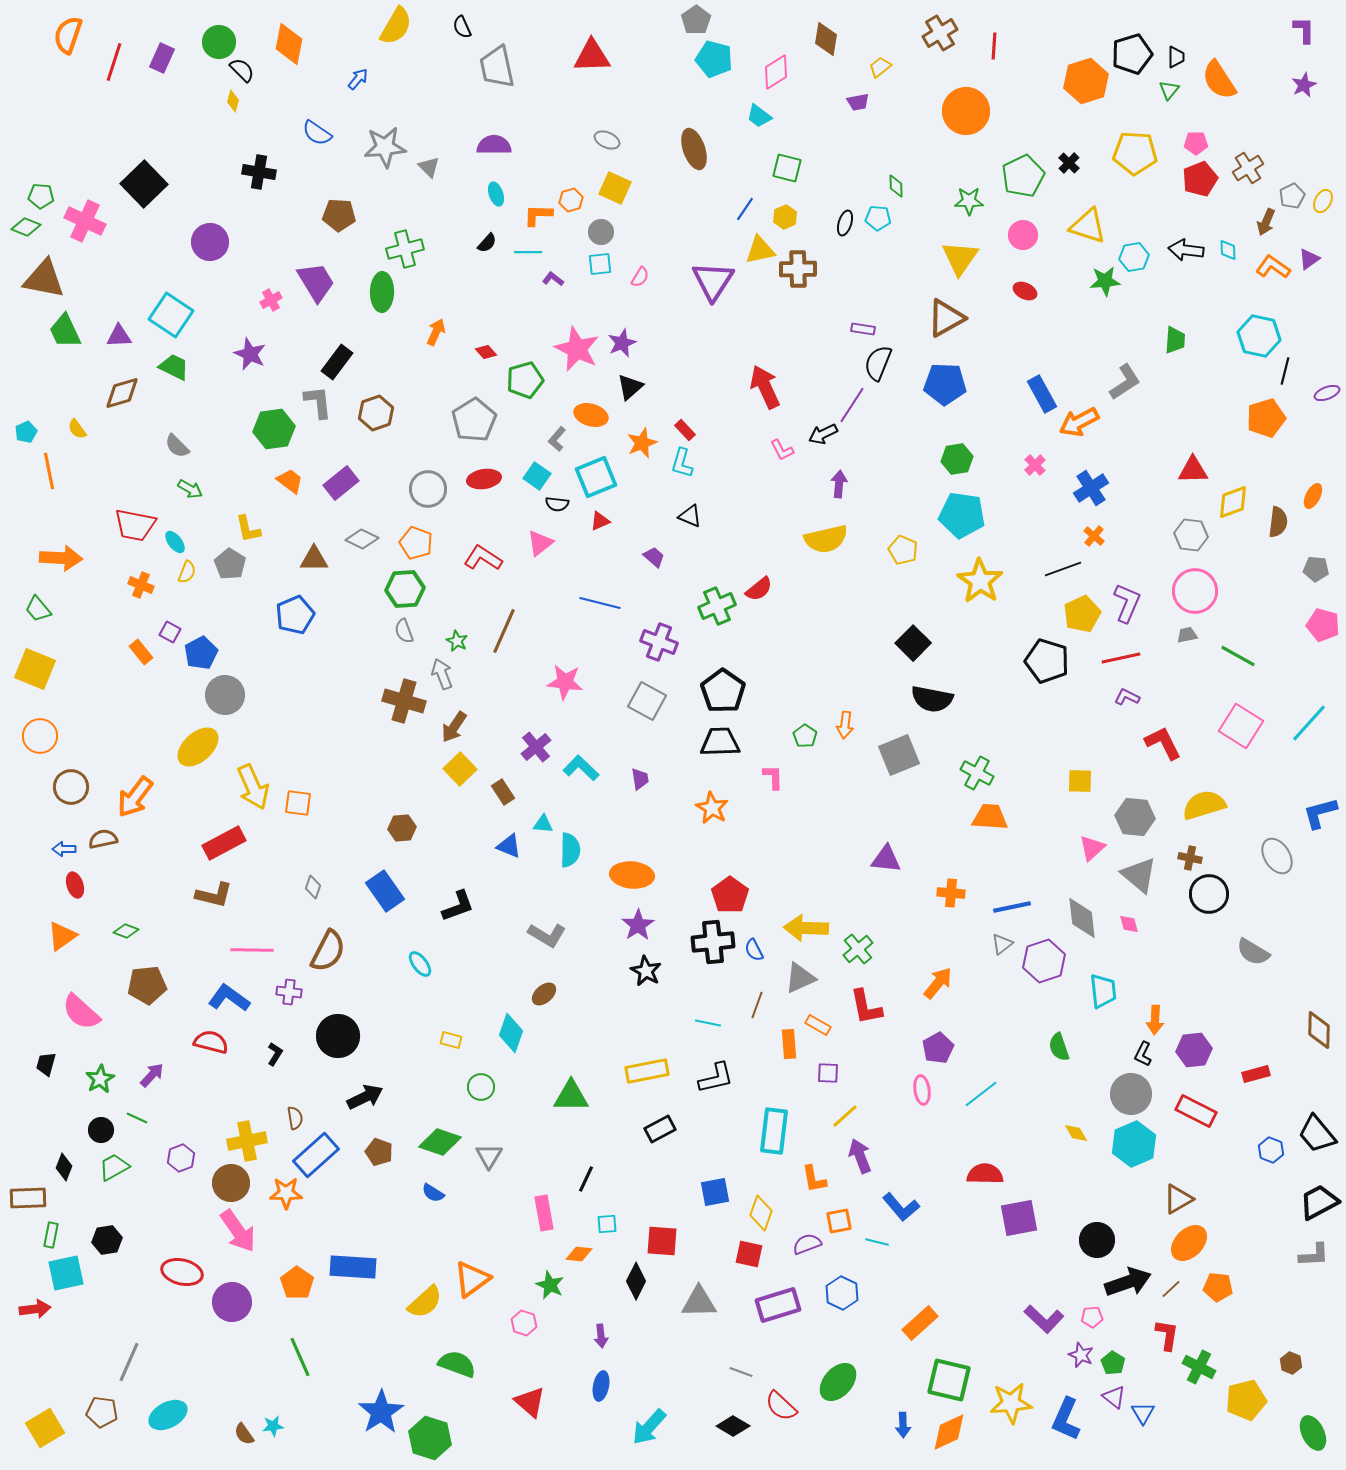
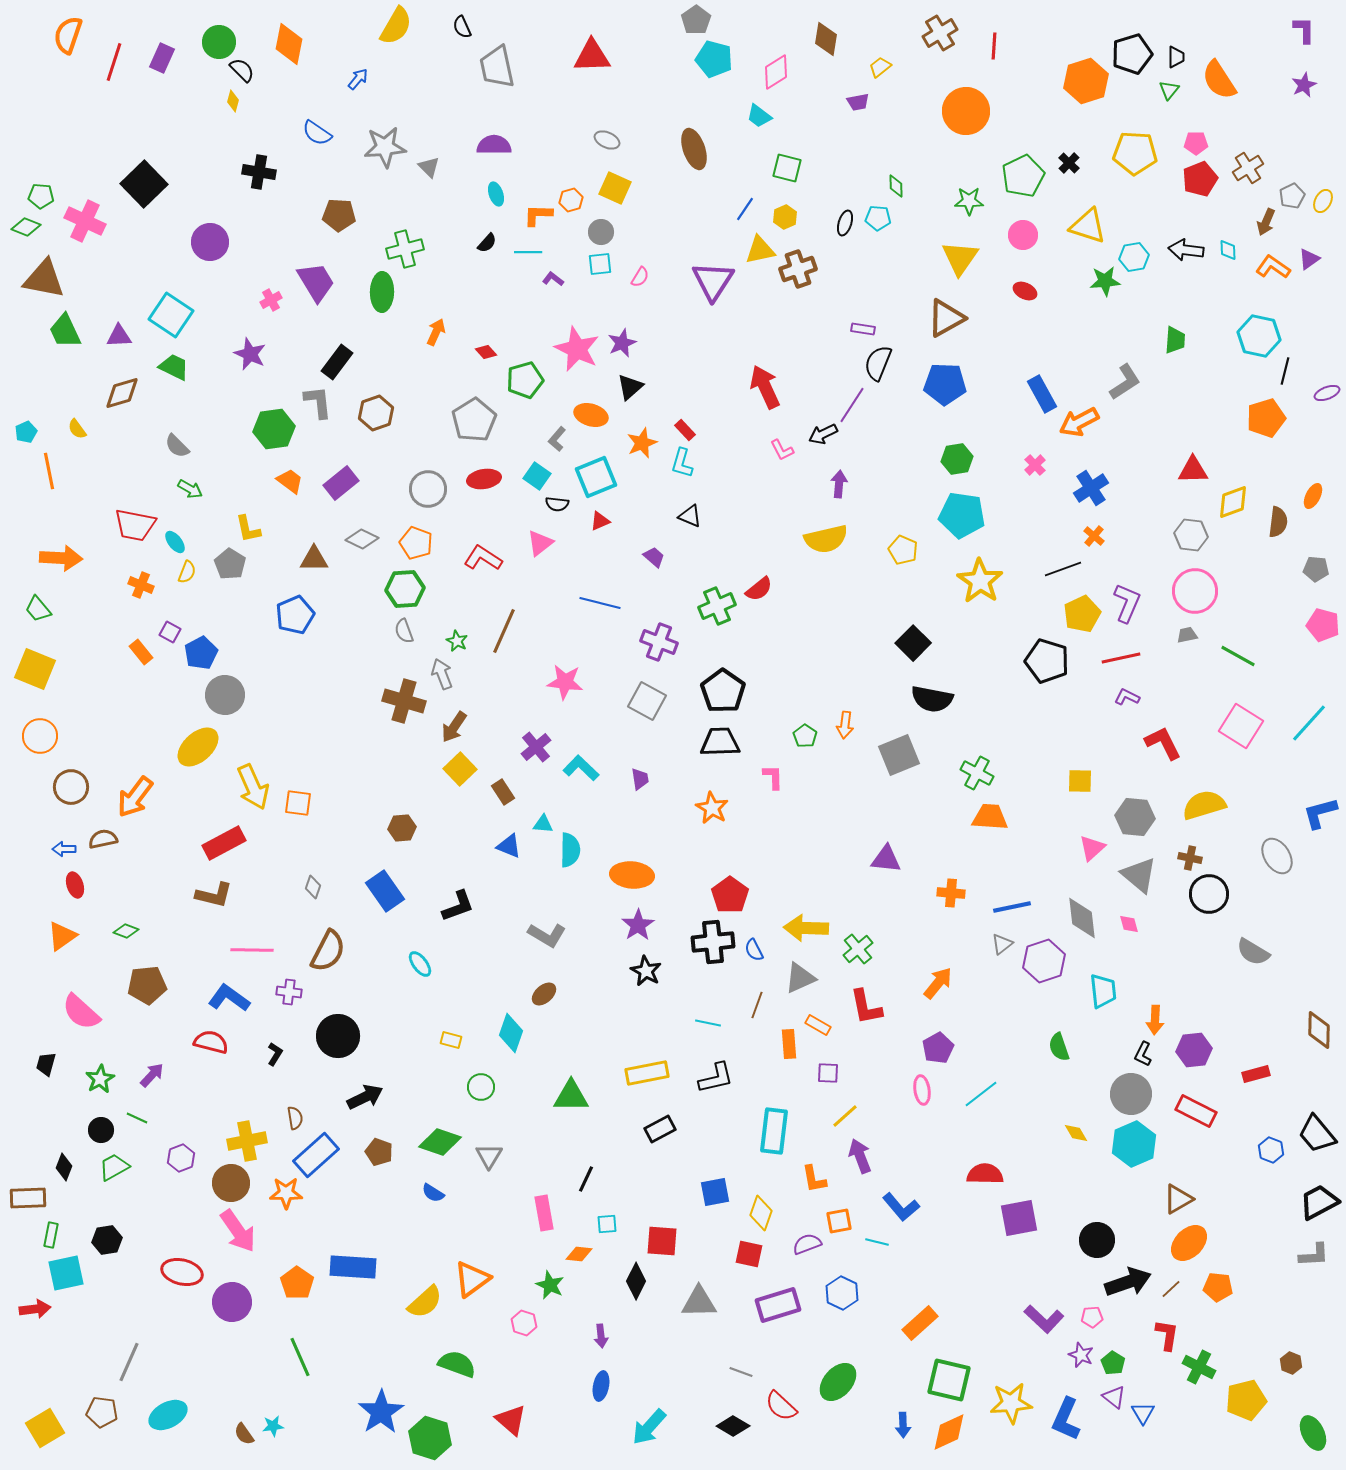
brown cross at (798, 269): rotated 18 degrees counterclockwise
yellow rectangle at (647, 1071): moved 2 px down
red triangle at (530, 1402): moved 19 px left, 18 px down
